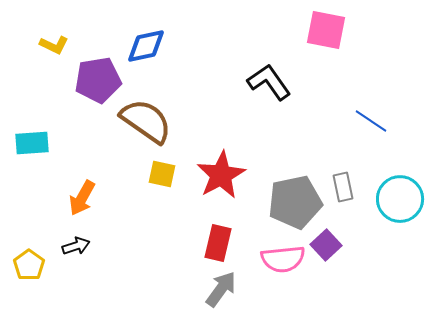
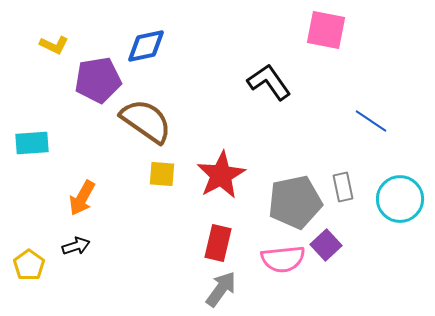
yellow square: rotated 8 degrees counterclockwise
